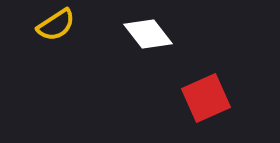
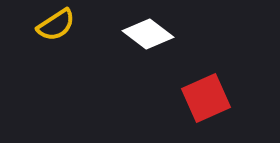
white diamond: rotated 15 degrees counterclockwise
